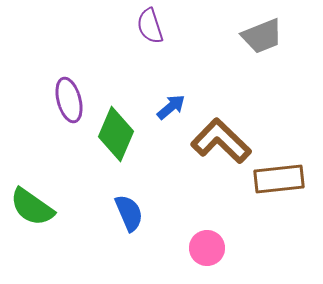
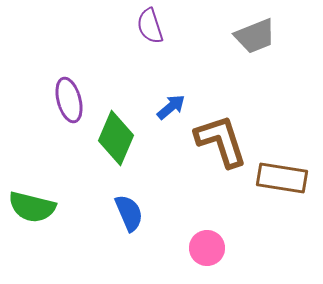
gray trapezoid: moved 7 px left
green diamond: moved 4 px down
brown L-shape: rotated 28 degrees clockwise
brown rectangle: moved 3 px right, 1 px up; rotated 15 degrees clockwise
green semicircle: rotated 21 degrees counterclockwise
